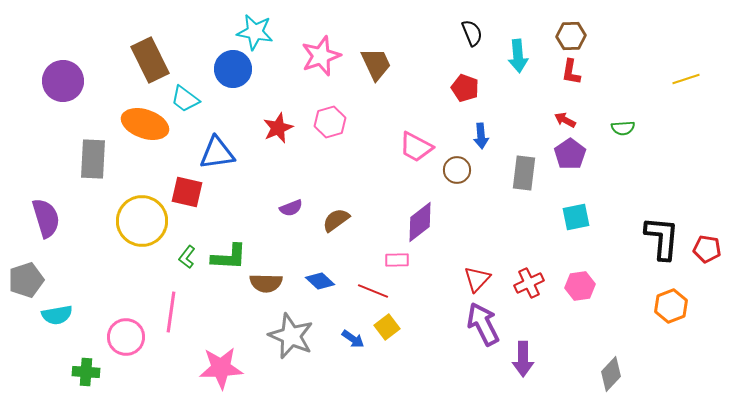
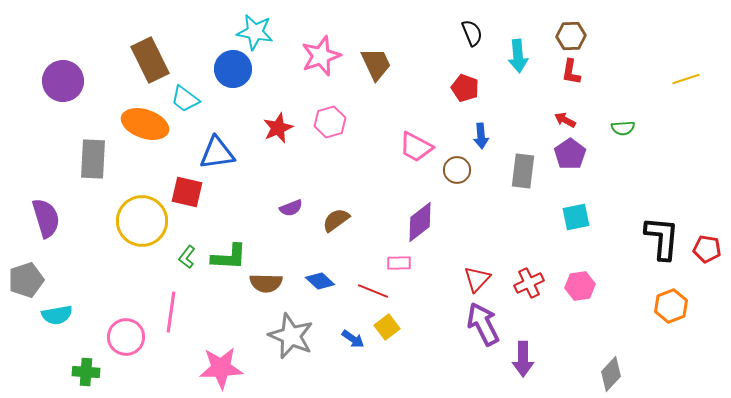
gray rectangle at (524, 173): moved 1 px left, 2 px up
pink rectangle at (397, 260): moved 2 px right, 3 px down
